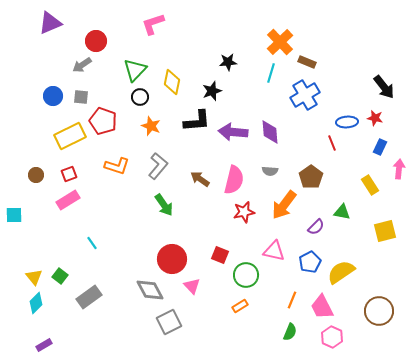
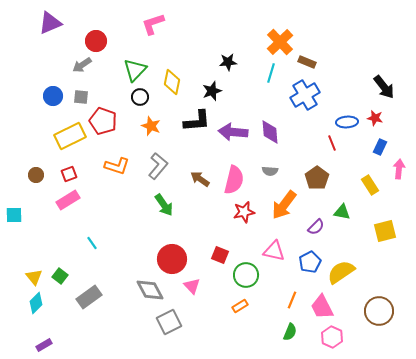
brown pentagon at (311, 177): moved 6 px right, 1 px down
